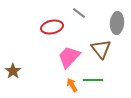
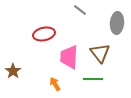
gray line: moved 1 px right, 3 px up
red ellipse: moved 8 px left, 7 px down
brown triangle: moved 1 px left, 4 px down
pink trapezoid: rotated 40 degrees counterclockwise
green line: moved 1 px up
orange arrow: moved 17 px left, 1 px up
